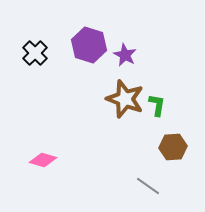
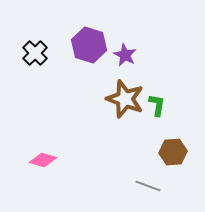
brown hexagon: moved 5 px down
gray line: rotated 15 degrees counterclockwise
